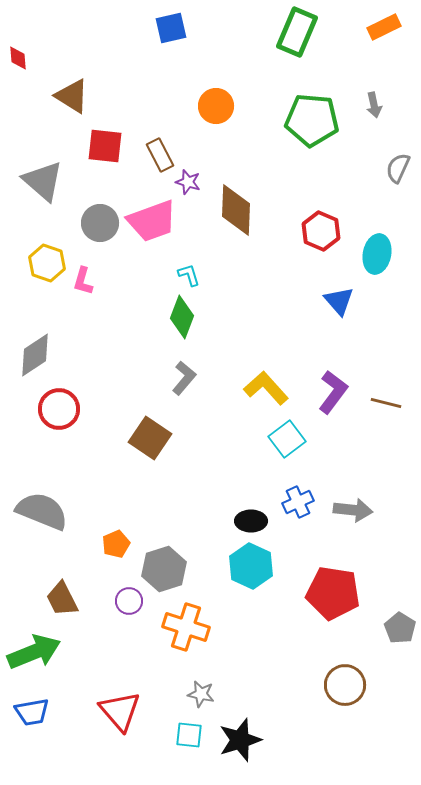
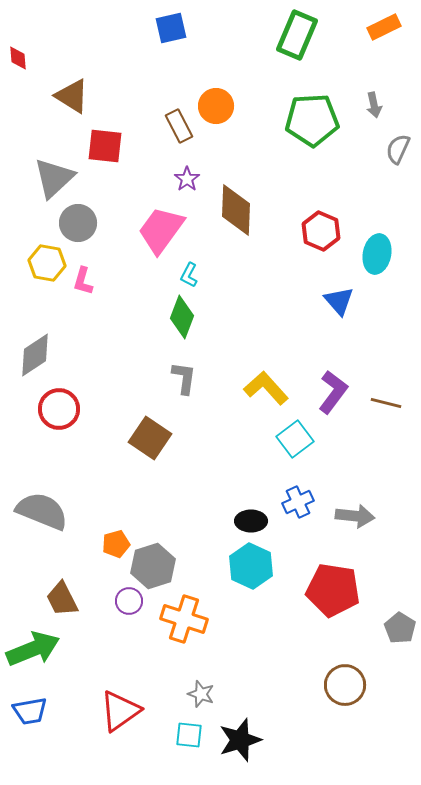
green rectangle at (297, 32): moved 3 px down
green pentagon at (312, 120): rotated 8 degrees counterclockwise
brown rectangle at (160, 155): moved 19 px right, 29 px up
gray semicircle at (398, 168): moved 19 px up
gray triangle at (43, 181): moved 11 px right, 3 px up; rotated 36 degrees clockwise
purple star at (188, 182): moved 1 px left, 3 px up; rotated 20 degrees clockwise
pink trapezoid at (152, 221): moved 9 px right, 9 px down; rotated 146 degrees clockwise
gray circle at (100, 223): moved 22 px left
yellow hexagon at (47, 263): rotated 9 degrees counterclockwise
cyan L-shape at (189, 275): rotated 135 degrees counterclockwise
gray L-shape at (184, 378): rotated 32 degrees counterclockwise
cyan square at (287, 439): moved 8 px right
gray arrow at (353, 510): moved 2 px right, 6 px down
orange pentagon at (116, 544): rotated 8 degrees clockwise
gray hexagon at (164, 569): moved 11 px left, 3 px up
red pentagon at (333, 593): moved 3 px up
orange cross at (186, 627): moved 2 px left, 8 px up
green arrow at (34, 652): moved 1 px left, 3 px up
gray star at (201, 694): rotated 8 degrees clockwise
red triangle at (120, 711): rotated 36 degrees clockwise
blue trapezoid at (32, 712): moved 2 px left, 1 px up
